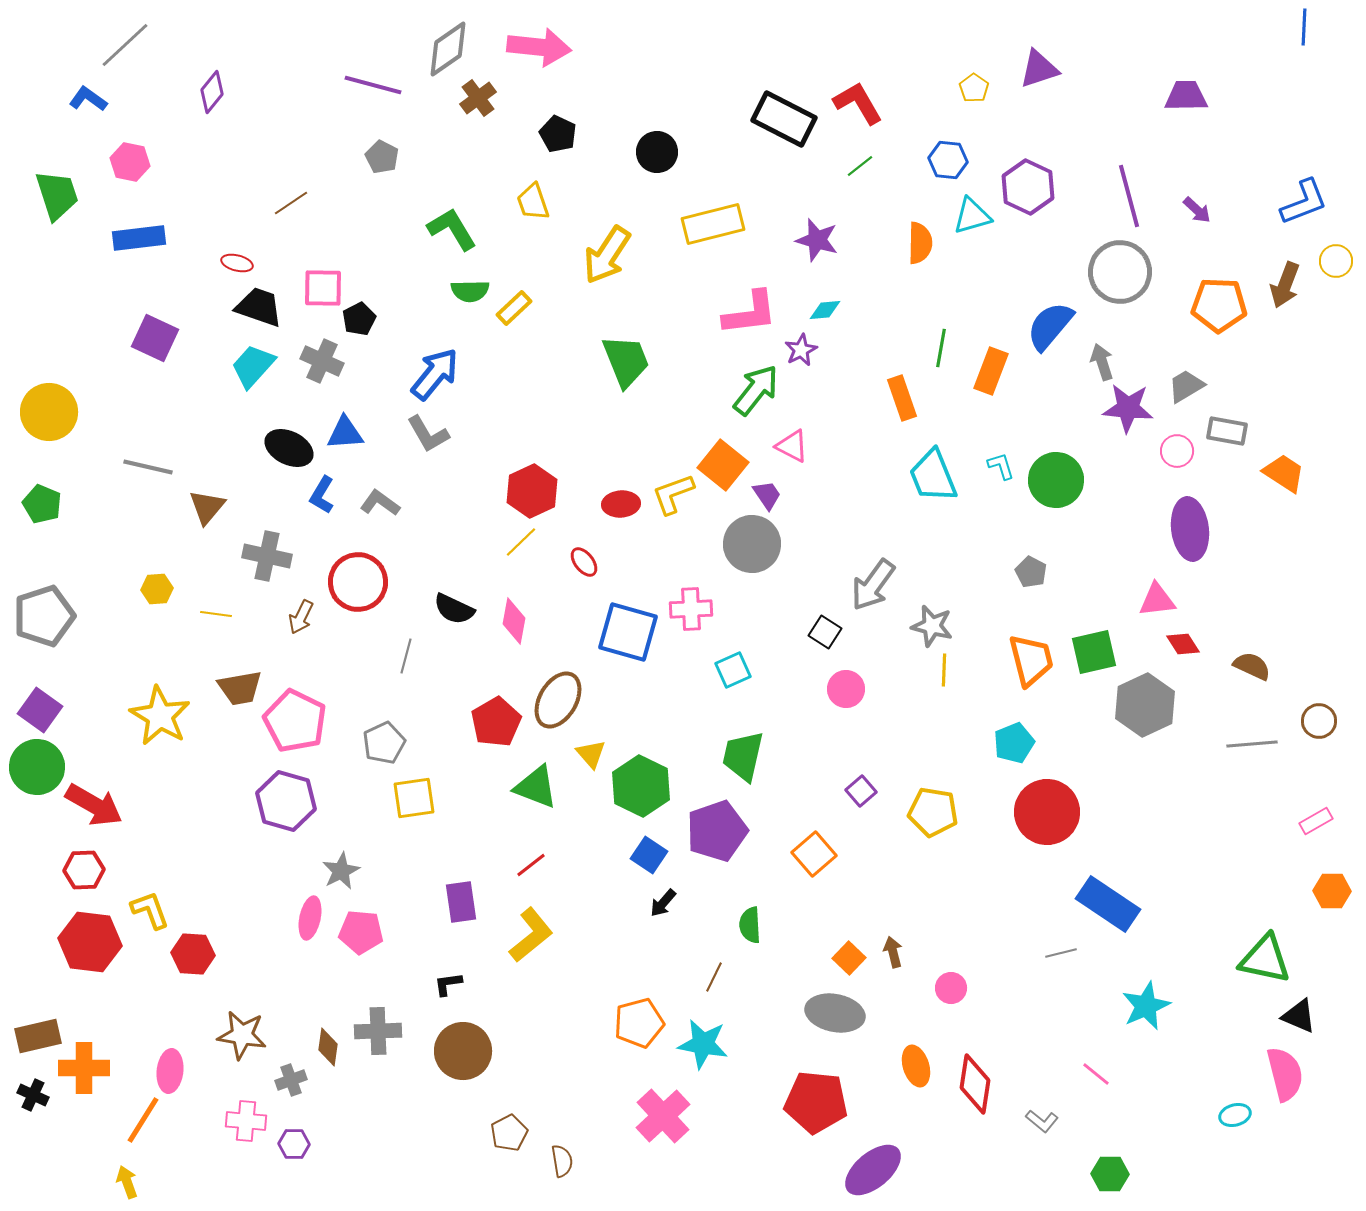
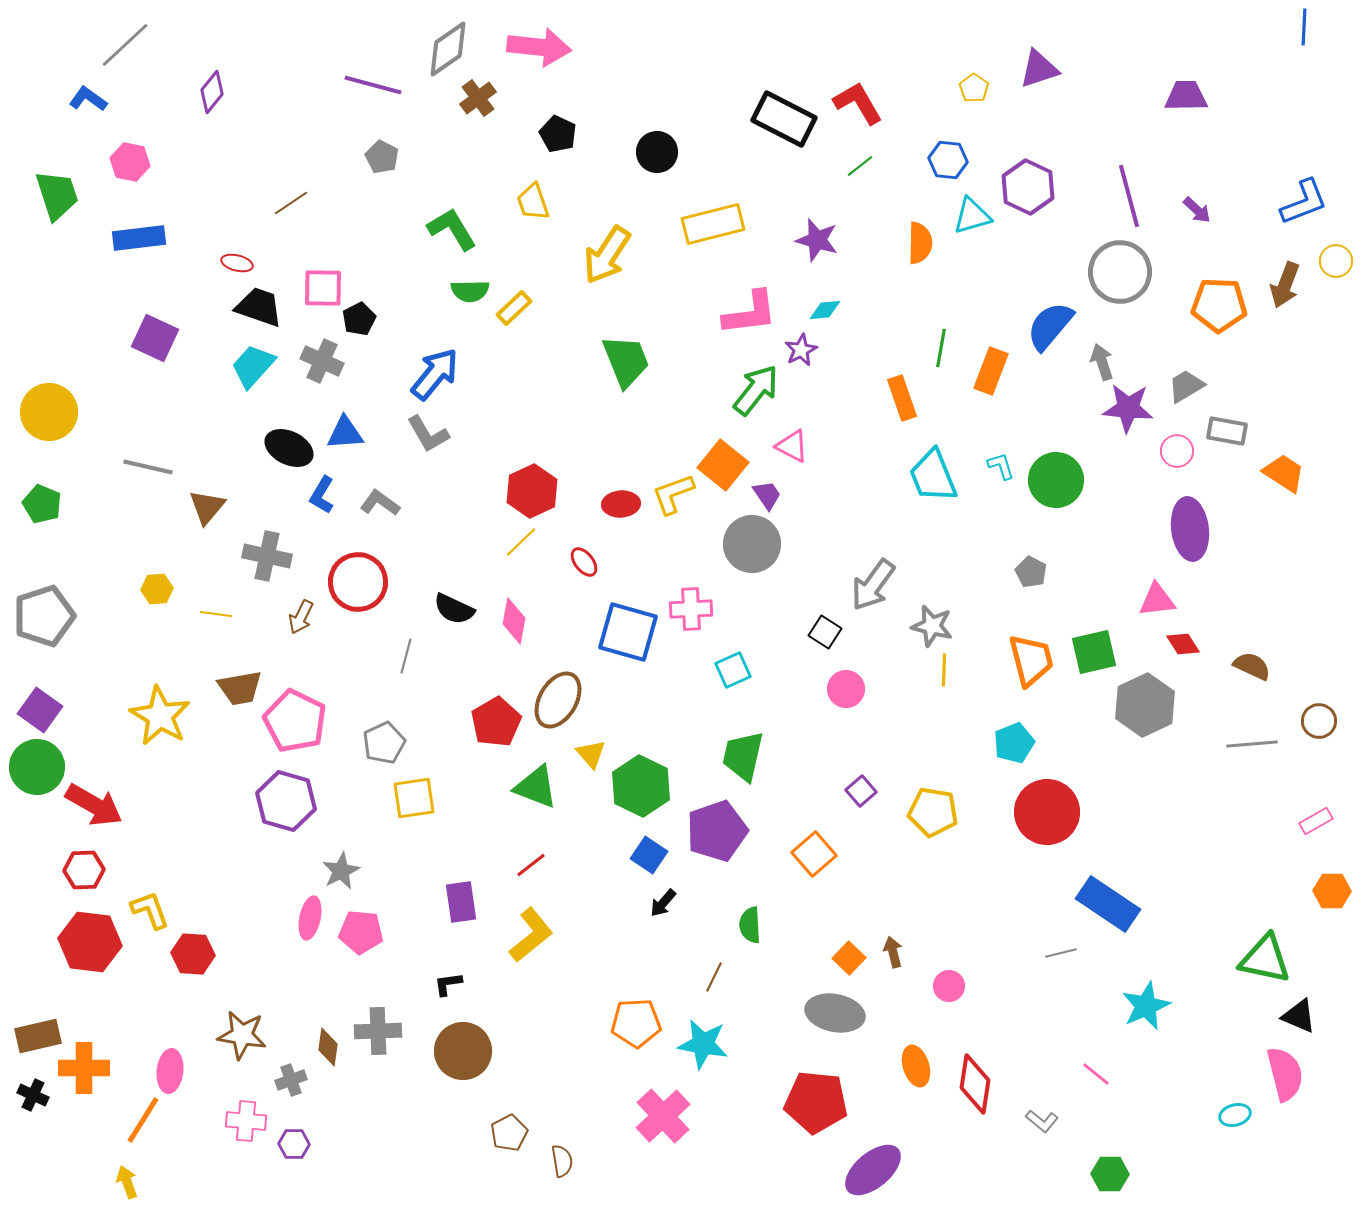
pink circle at (951, 988): moved 2 px left, 2 px up
orange pentagon at (639, 1023): moved 3 px left; rotated 12 degrees clockwise
